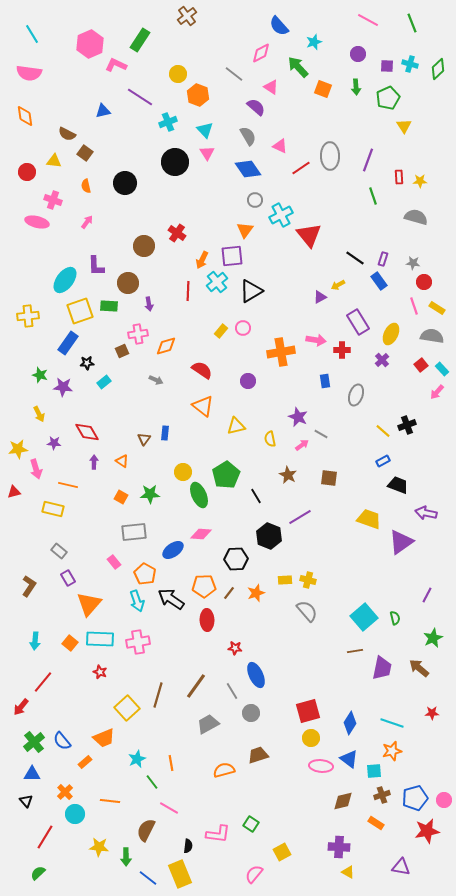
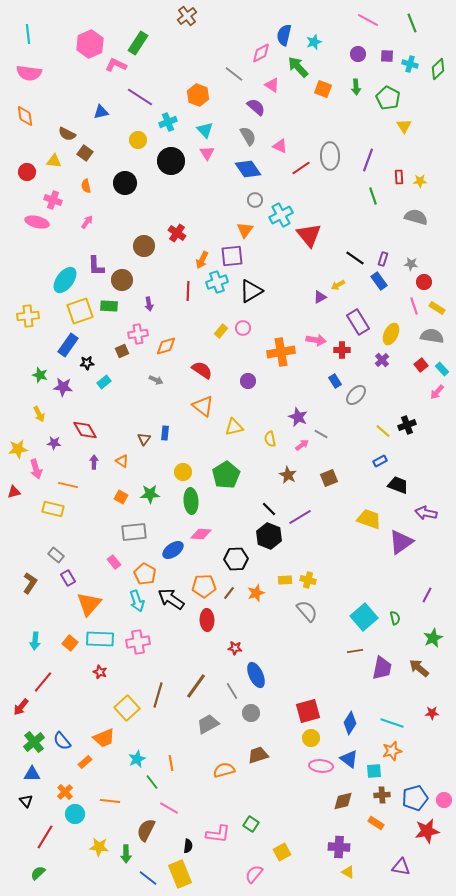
blue semicircle at (279, 26): moved 5 px right, 9 px down; rotated 55 degrees clockwise
cyan line at (32, 34): moved 4 px left; rotated 24 degrees clockwise
green rectangle at (140, 40): moved 2 px left, 3 px down
purple square at (387, 66): moved 10 px up
yellow circle at (178, 74): moved 40 px left, 66 px down
pink triangle at (271, 87): moved 1 px right, 2 px up
green pentagon at (388, 98): rotated 20 degrees counterclockwise
blue triangle at (103, 111): moved 2 px left, 1 px down
black circle at (175, 162): moved 4 px left, 1 px up
gray star at (413, 263): moved 2 px left, 1 px down
cyan cross at (217, 282): rotated 20 degrees clockwise
brown circle at (128, 283): moved 6 px left, 3 px up
blue rectangle at (68, 343): moved 2 px down
blue rectangle at (325, 381): moved 10 px right; rotated 24 degrees counterclockwise
gray ellipse at (356, 395): rotated 25 degrees clockwise
yellow triangle at (236, 426): moved 2 px left, 1 px down
red diamond at (87, 432): moved 2 px left, 2 px up
blue rectangle at (383, 461): moved 3 px left
brown square at (329, 478): rotated 30 degrees counterclockwise
green ellipse at (199, 495): moved 8 px left, 6 px down; rotated 20 degrees clockwise
black line at (256, 496): moved 13 px right, 13 px down; rotated 14 degrees counterclockwise
gray rectangle at (59, 551): moved 3 px left, 4 px down
brown L-shape at (29, 586): moved 1 px right, 3 px up
brown cross at (382, 795): rotated 14 degrees clockwise
green arrow at (126, 857): moved 3 px up
